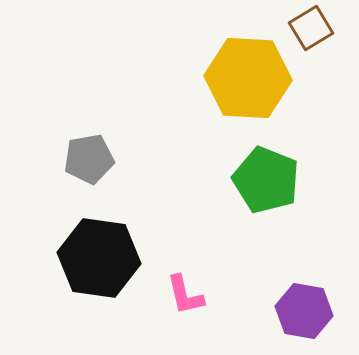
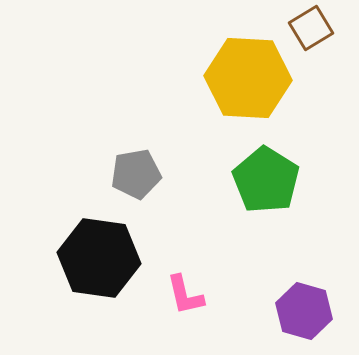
gray pentagon: moved 47 px right, 15 px down
green pentagon: rotated 10 degrees clockwise
purple hexagon: rotated 6 degrees clockwise
